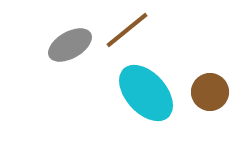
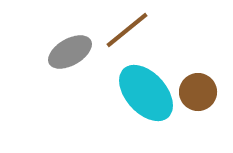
gray ellipse: moved 7 px down
brown circle: moved 12 px left
